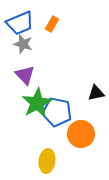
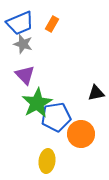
blue pentagon: moved 1 px left, 5 px down; rotated 20 degrees counterclockwise
